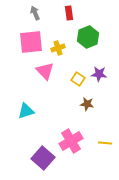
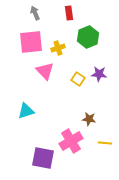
brown star: moved 2 px right, 15 px down
purple square: rotated 30 degrees counterclockwise
